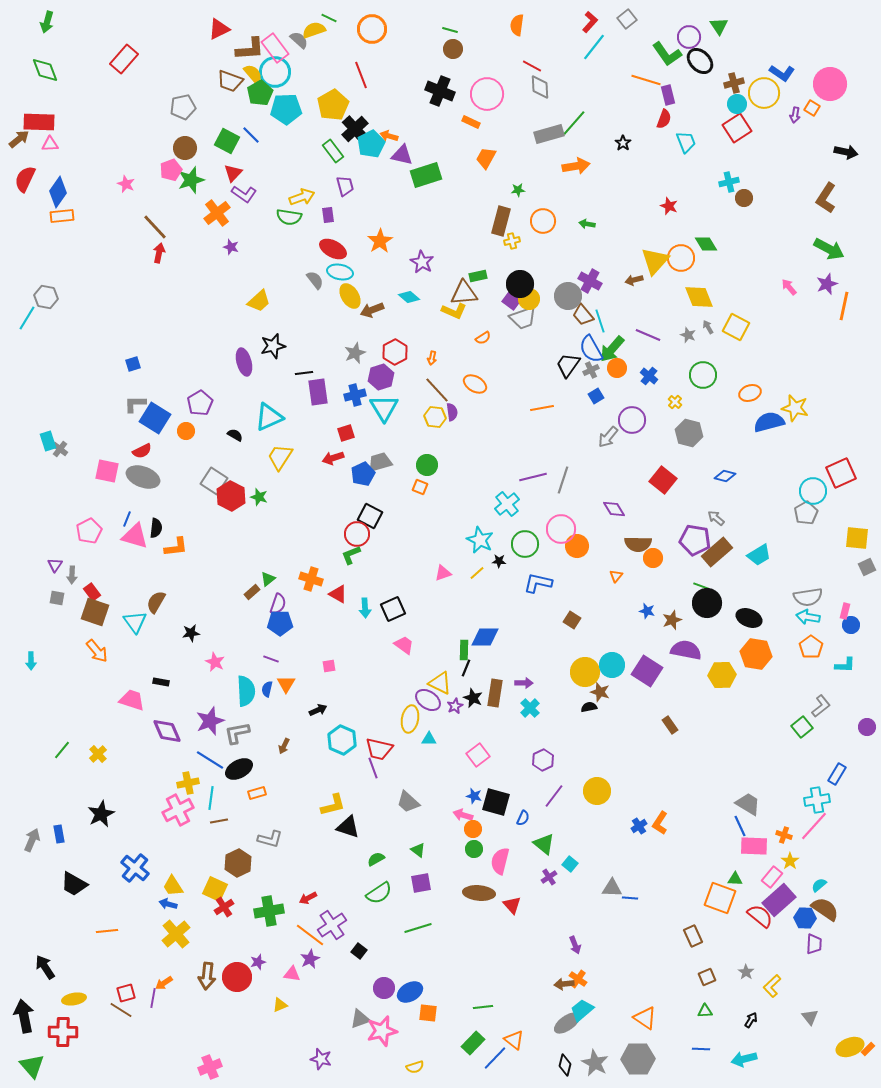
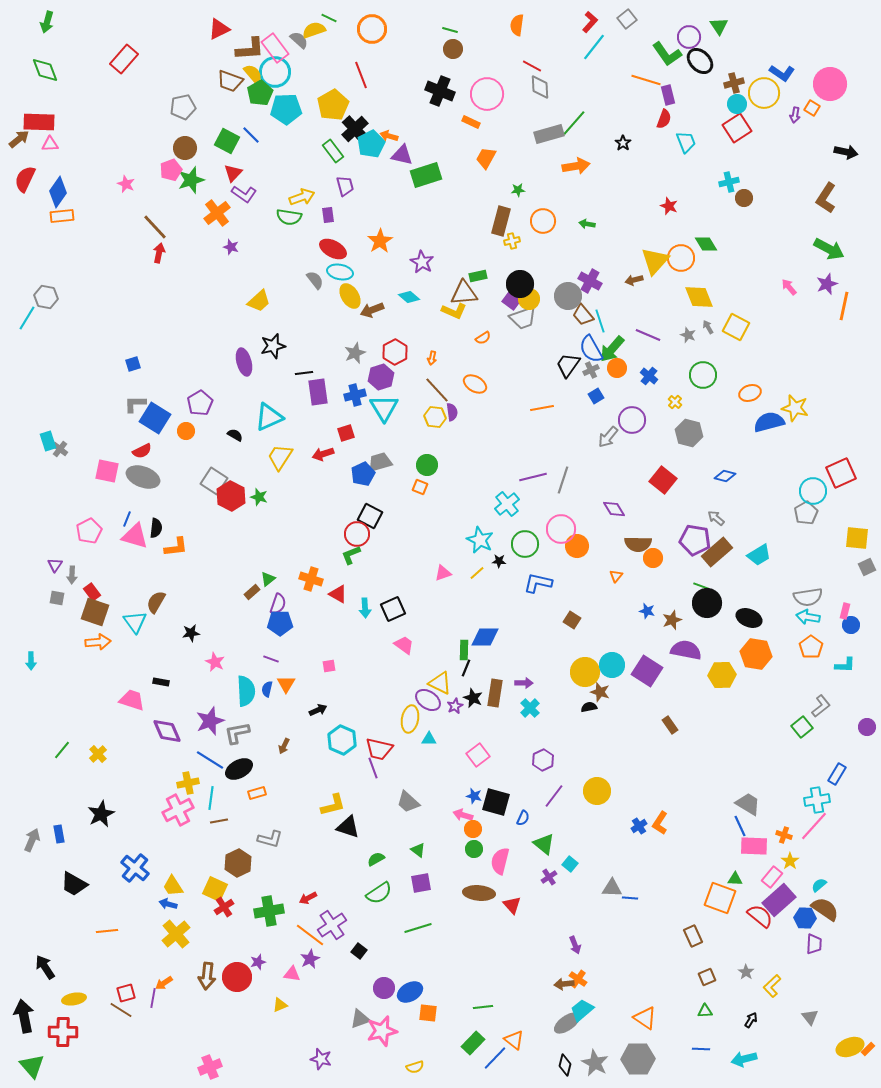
red arrow at (333, 458): moved 10 px left, 4 px up
orange arrow at (97, 651): moved 1 px right, 9 px up; rotated 55 degrees counterclockwise
